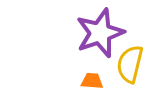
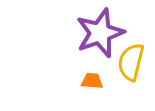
yellow semicircle: moved 1 px right, 2 px up
